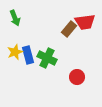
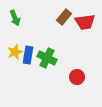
brown rectangle: moved 5 px left, 12 px up
blue rectangle: rotated 24 degrees clockwise
